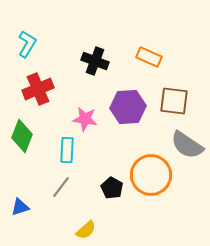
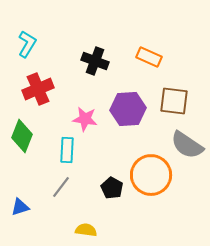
purple hexagon: moved 2 px down
yellow semicircle: rotated 130 degrees counterclockwise
